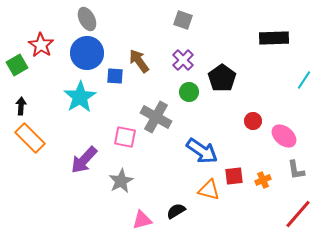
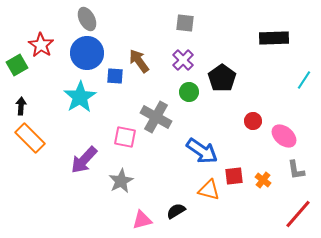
gray square: moved 2 px right, 3 px down; rotated 12 degrees counterclockwise
orange cross: rotated 28 degrees counterclockwise
